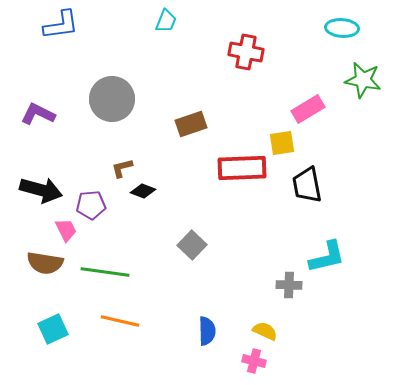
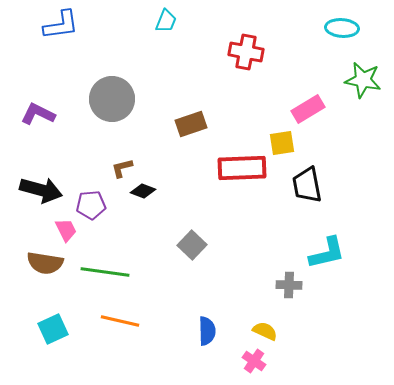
cyan L-shape: moved 4 px up
pink cross: rotated 20 degrees clockwise
